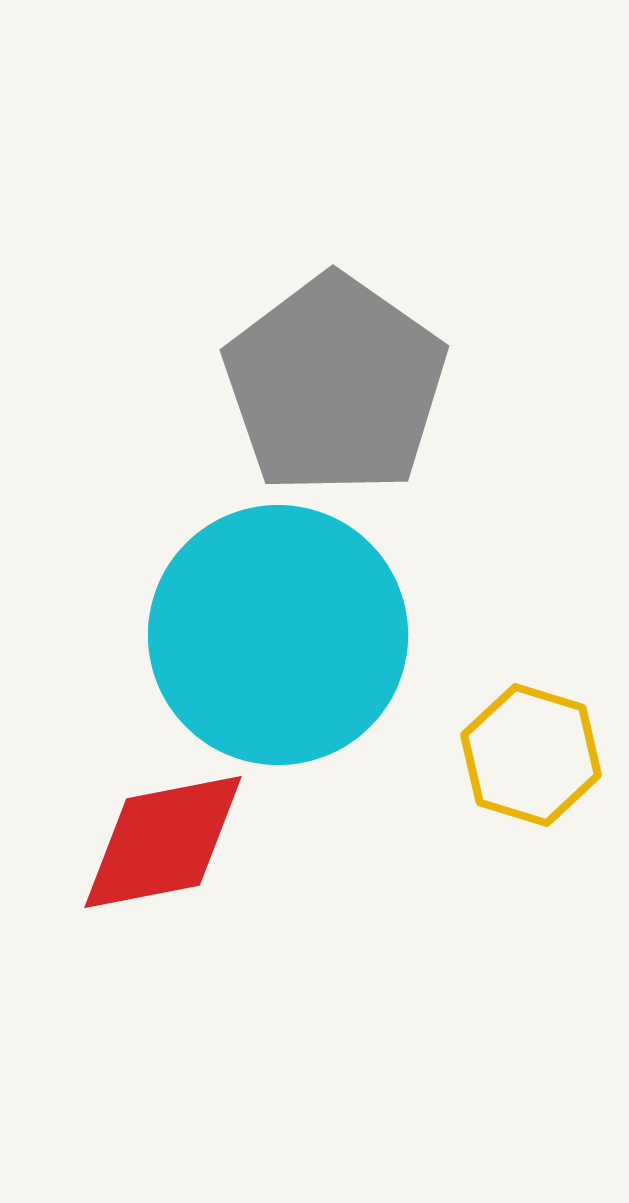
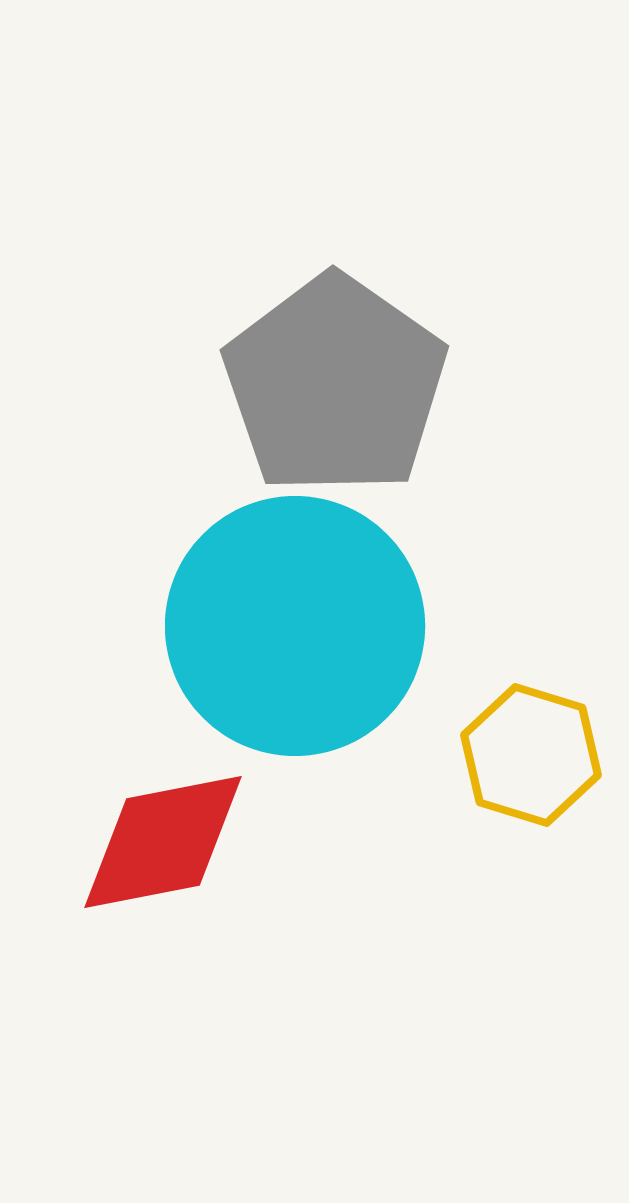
cyan circle: moved 17 px right, 9 px up
